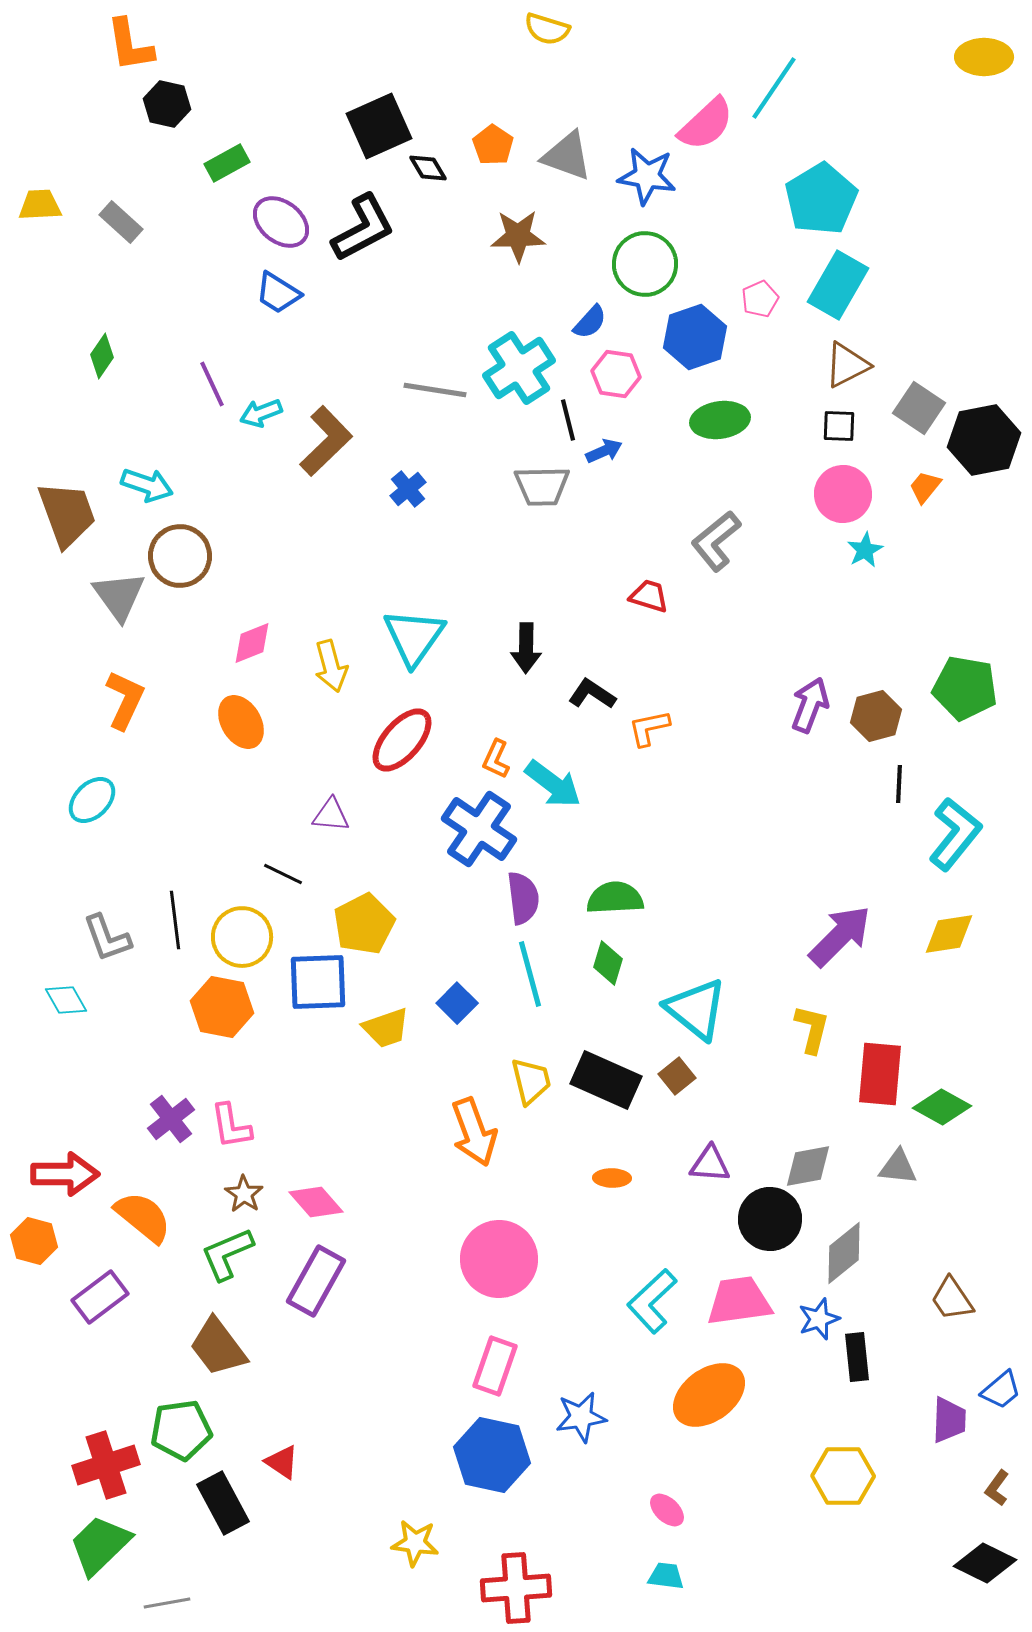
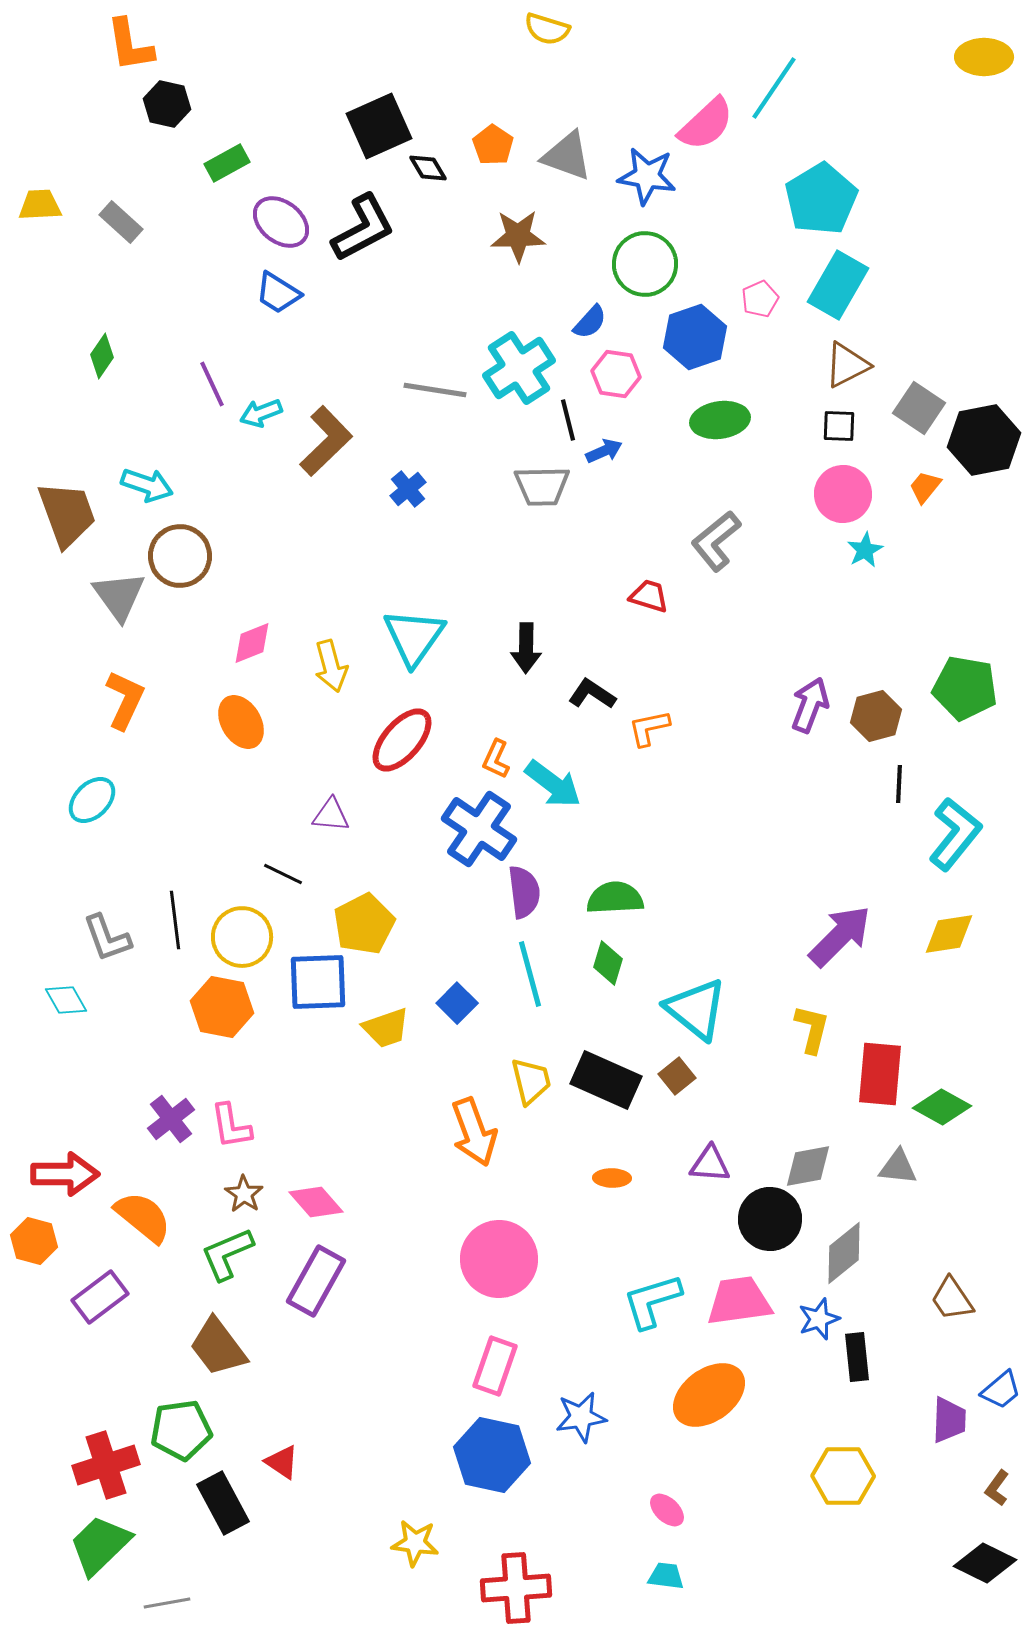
purple semicircle at (523, 898): moved 1 px right, 6 px up
cyan L-shape at (652, 1301): rotated 26 degrees clockwise
